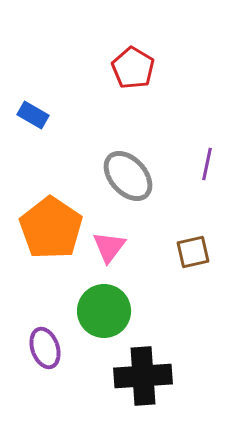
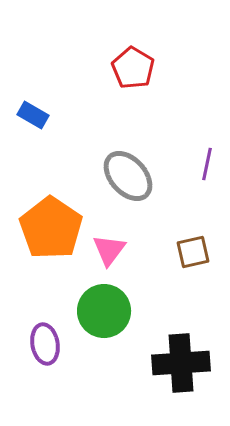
pink triangle: moved 3 px down
purple ellipse: moved 4 px up; rotated 9 degrees clockwise
black cross: moved 38 px right, 13 px up
